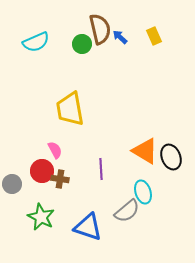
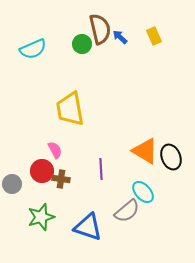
cyan semicircle: moved 3 px left, 7 px down
brown cross: moved 1 px right
cyan ellipse: rotated 25 degrees counterclockwise
green star: rotated 28 degrees clockwise
